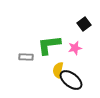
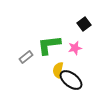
gray rectangle: rotated 40 degrees counterclockwise
